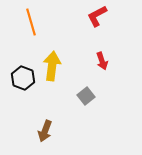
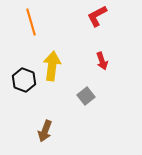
black hexagon: moved 1 px right, 2 px down
